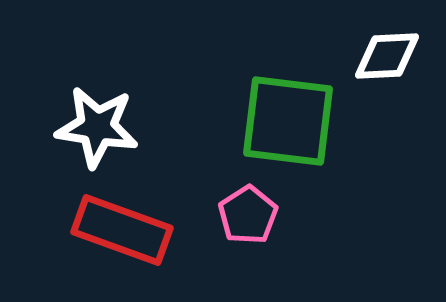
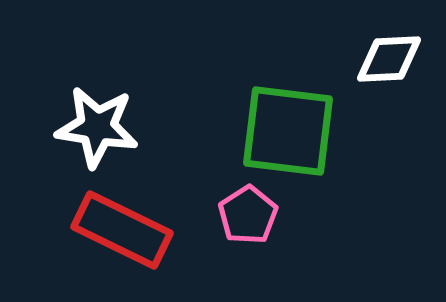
white diamond: moved 2 px right, 3 px down
green square: moved 10 px down
red rectangle: rotated 6 degrees clockwise
